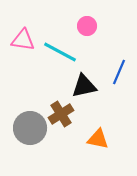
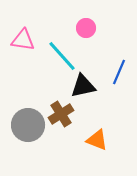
pink circle: moved 1 px left, 2 px down
cyan line: moved 2 px right, 4 px down; rotated 20 degrees clockwise
black triangle: moved 1 px left
gray circle: moved 2 px left, 3 px up
orange triangle: moved 1 px left, 1 px down; rotated 10 degrees clockwise
